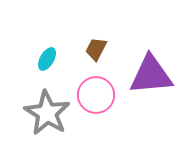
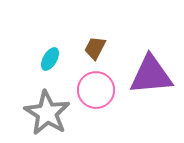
brown trapezoid: moved 1 px left, 1 px up
cyan ellipse: moved 3 px right
pink circle: moved 5 px up
